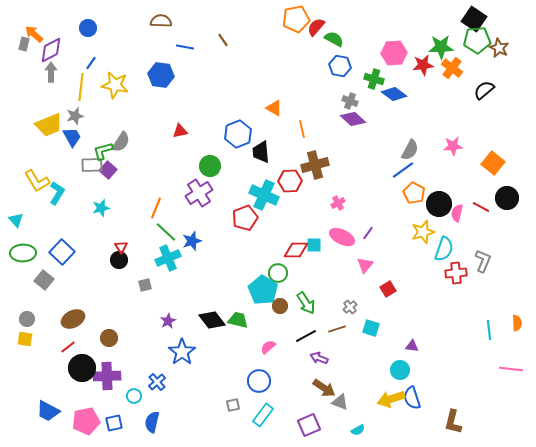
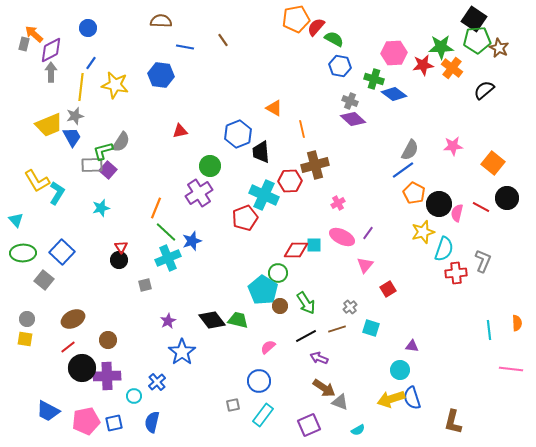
brown circle at (109, 338): moved 1 px left, 2 px down
